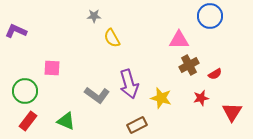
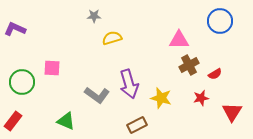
blue circle: moved 10 px right, 5 px down
purple L-shape: moved 1 px left, 2 px up
yellow semicircle: rotated 102 degrees clockwise
green circle: moved 3 px left, 9 px up
red rectangle: moved 15 px left
